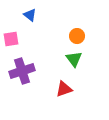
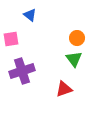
orange circle: moved 2 px down
